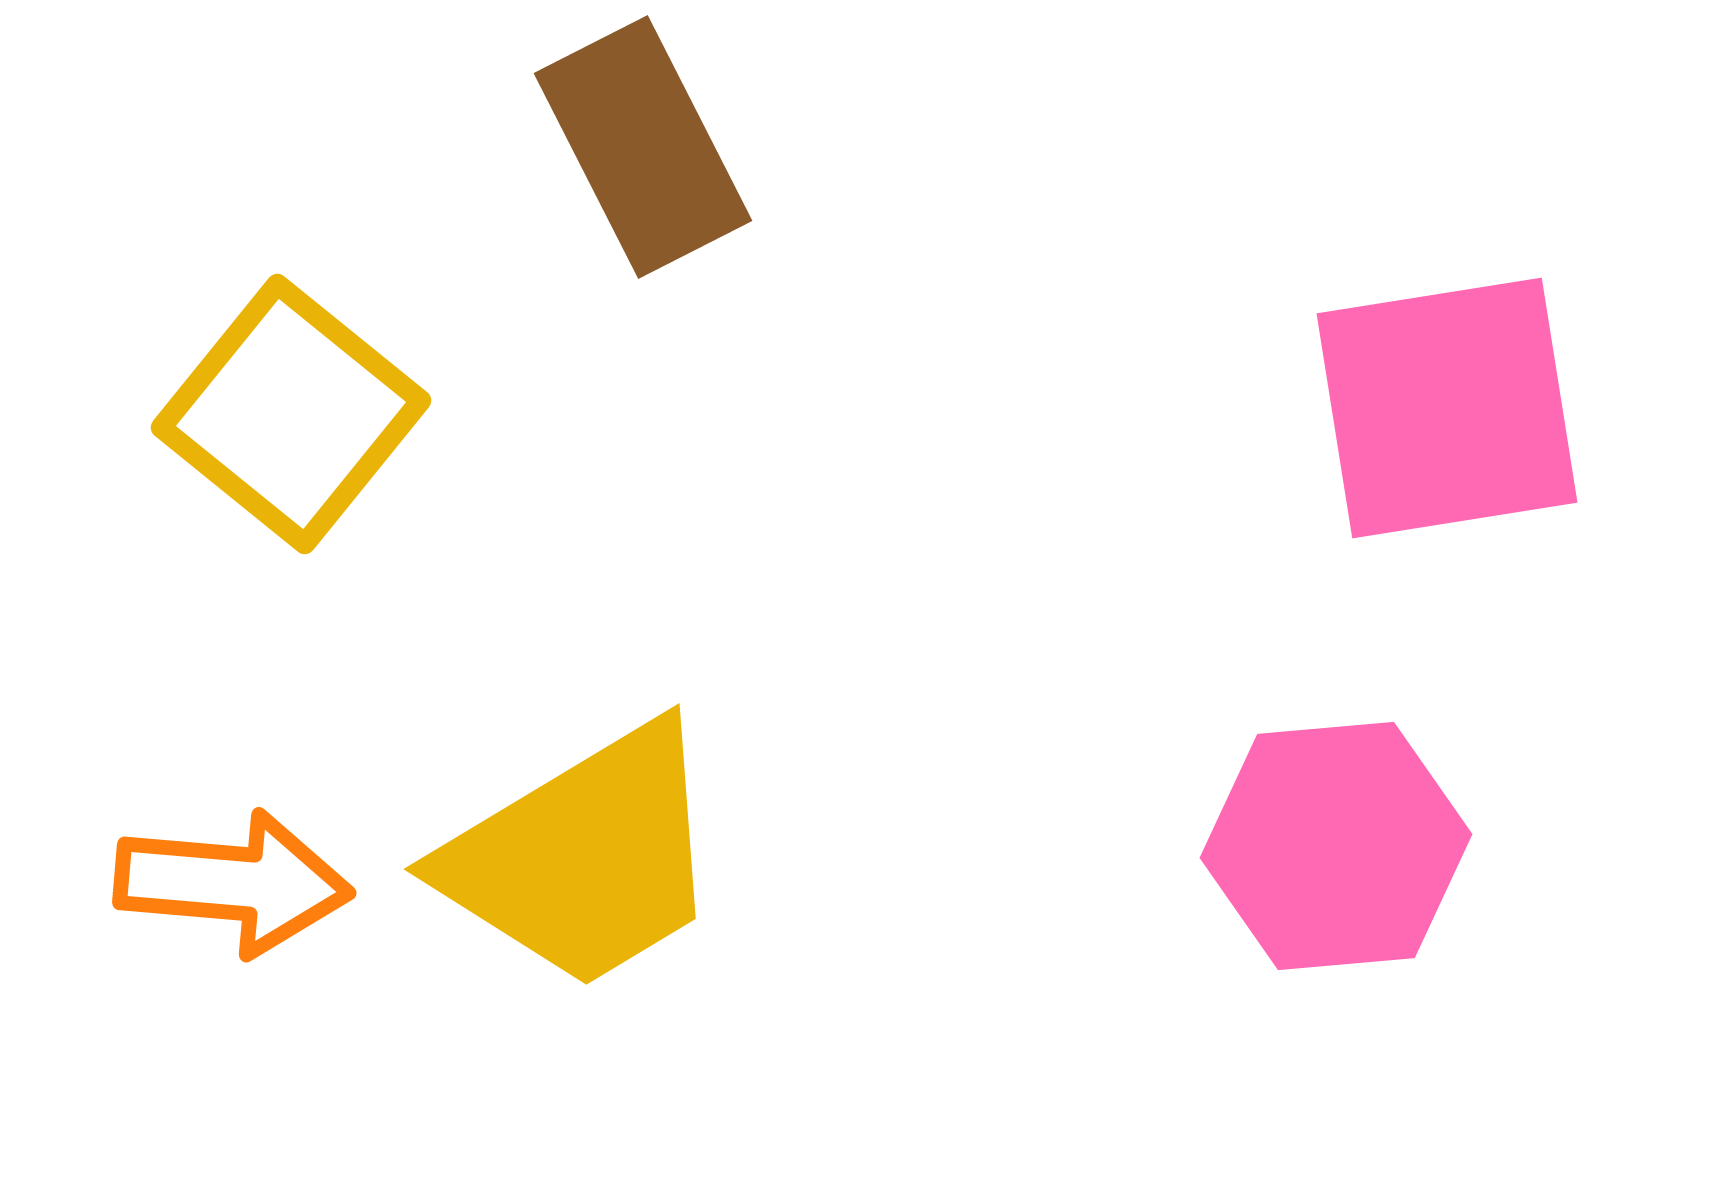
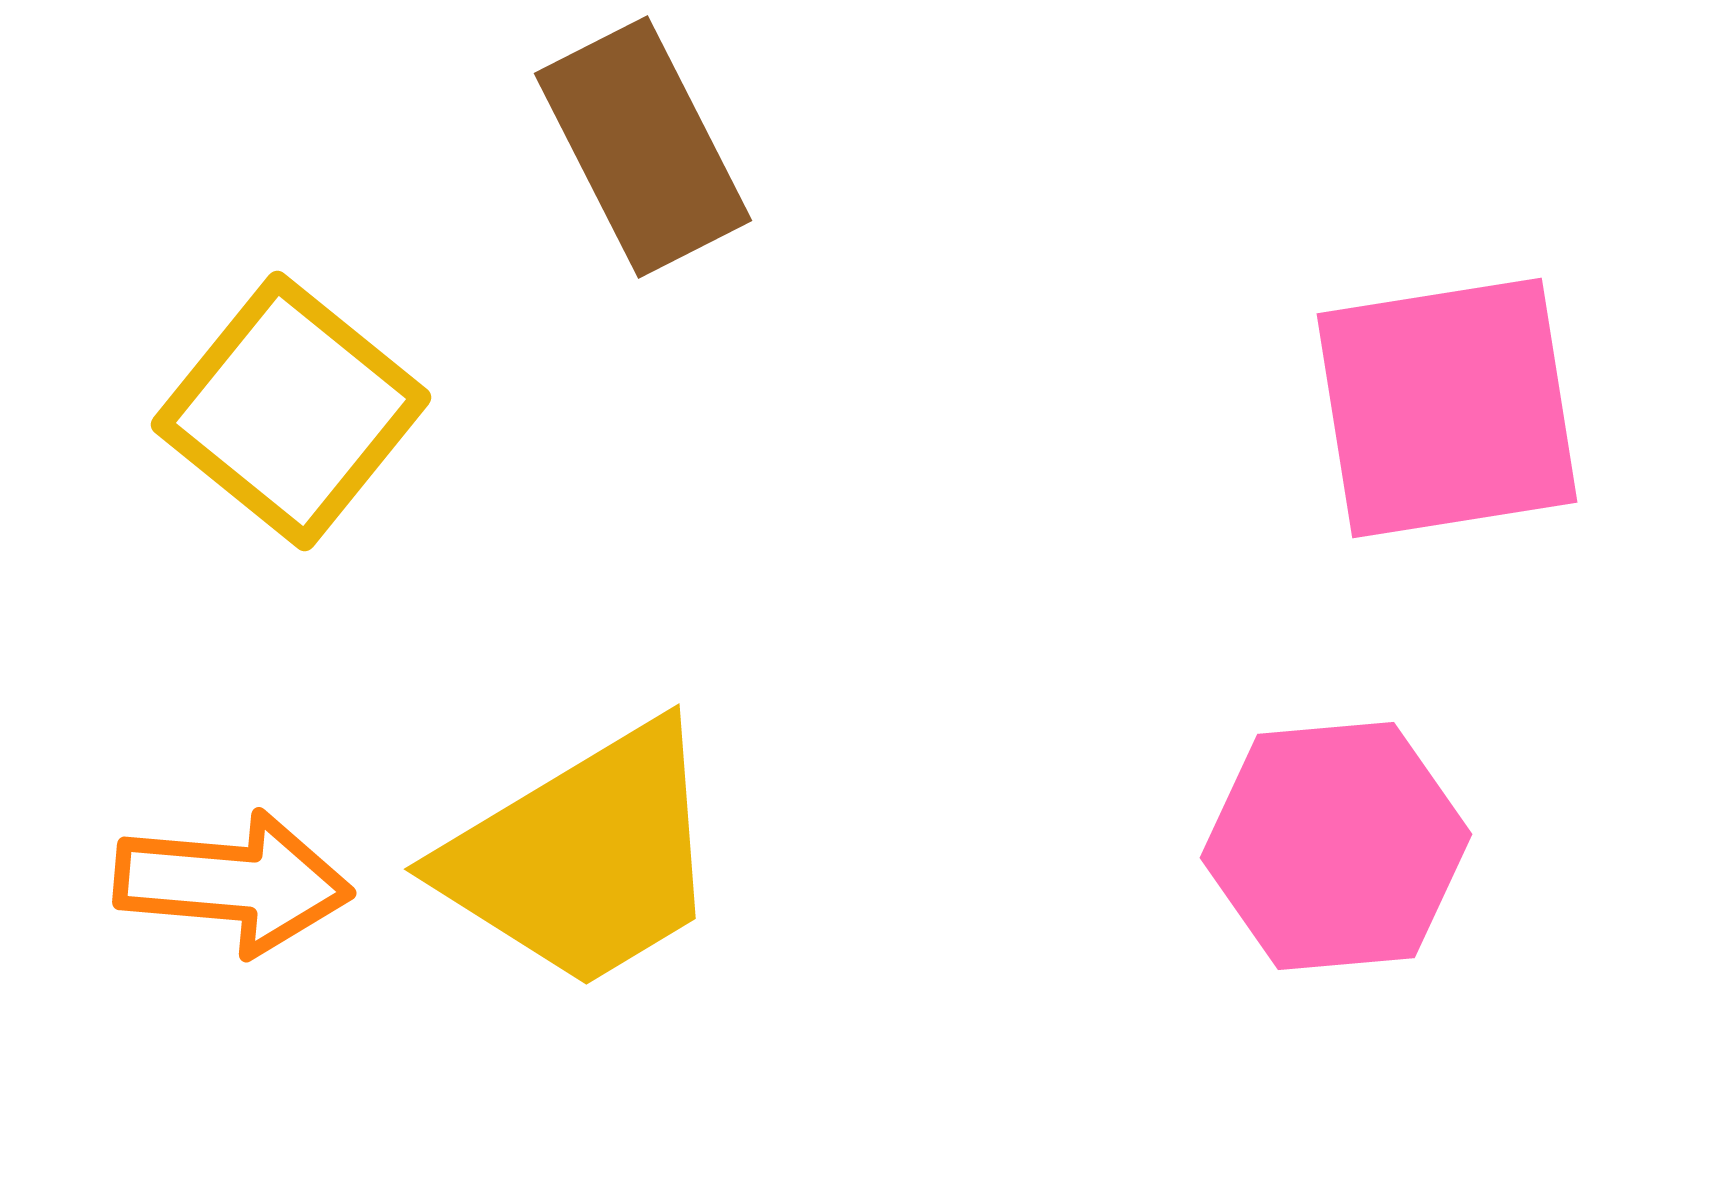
yellow square: moved 3 px up
